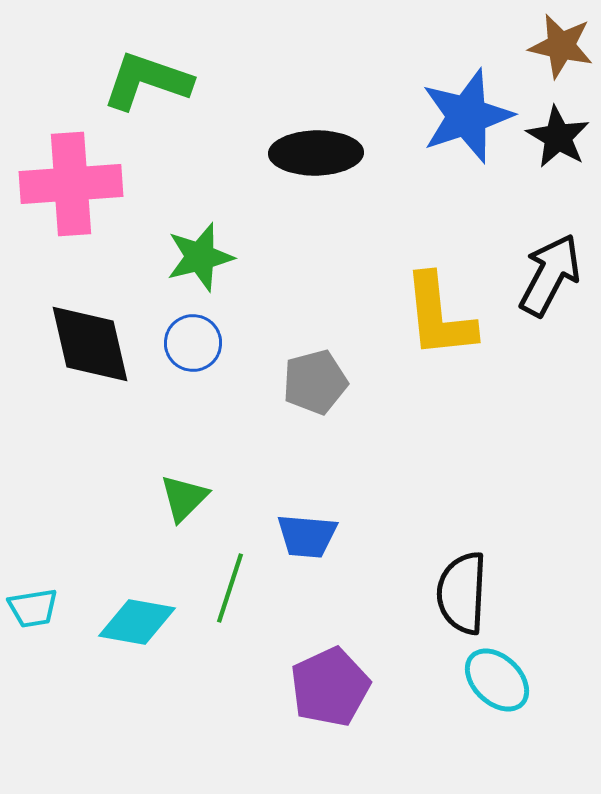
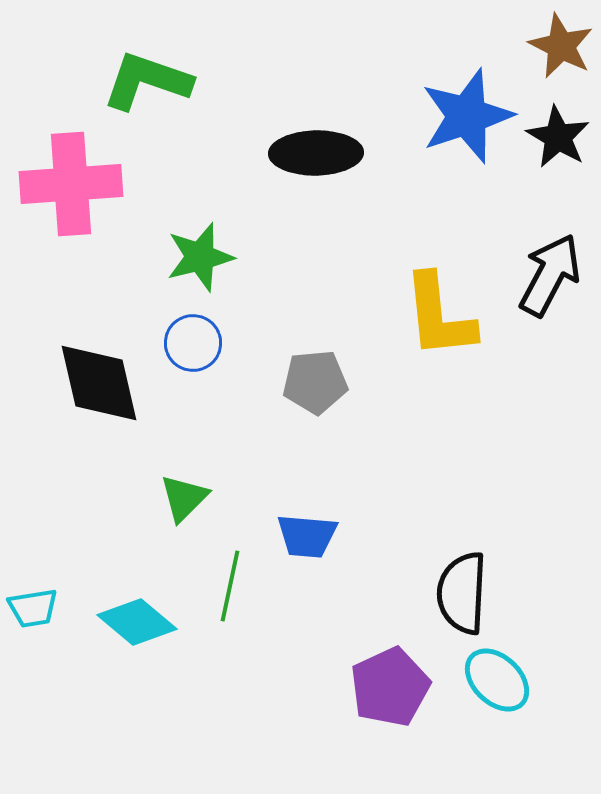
brown star: rotated 14 degrees clockwise
black diamond: moved 9 px right, 39 px down
gray pentagon: rotated 10 degrees clockwise
green line: moved 2 px up; rotated 6 degrees counterclockwise
cyan diamond: rotated 30 degrees clockwise
purple pentagon: moved 60 px right
